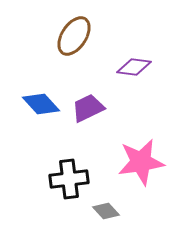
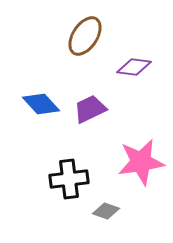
brown ellipse: moved 11 px right
purple trapezoid: moved 2 px right, 1 px down
gray diamond: rotated 28 degrees counterclockwise
